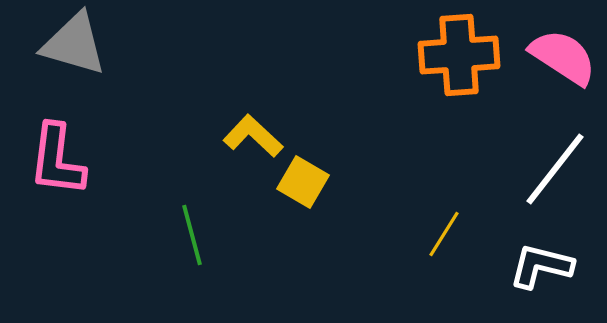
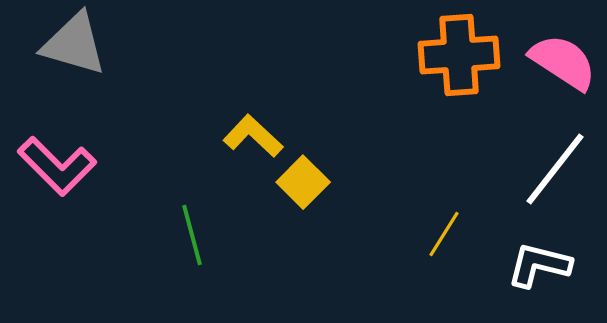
pink semicircle: moved 5 px down
pink L-shape: moved 6 px down; rotated 52 degrees counterclockwise
yellow square: rotated 15 degrees clockwise
white L-shape: moved 2 px left, 1 px up
